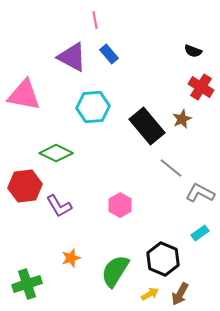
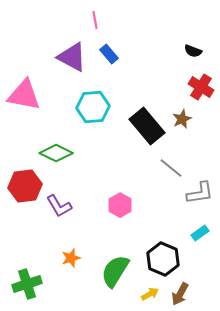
gray L-shape: rotated 144 degrees clockwise
